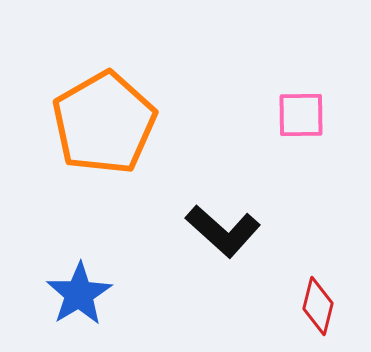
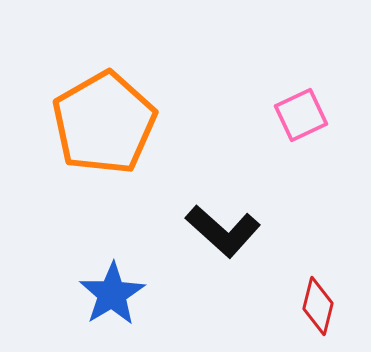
pink square: rotated 24 degrees counterclockwise
blue star: moved 33 px right
